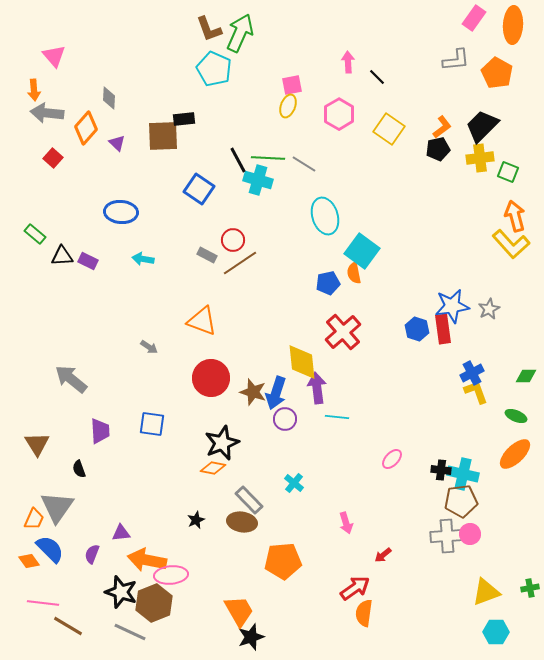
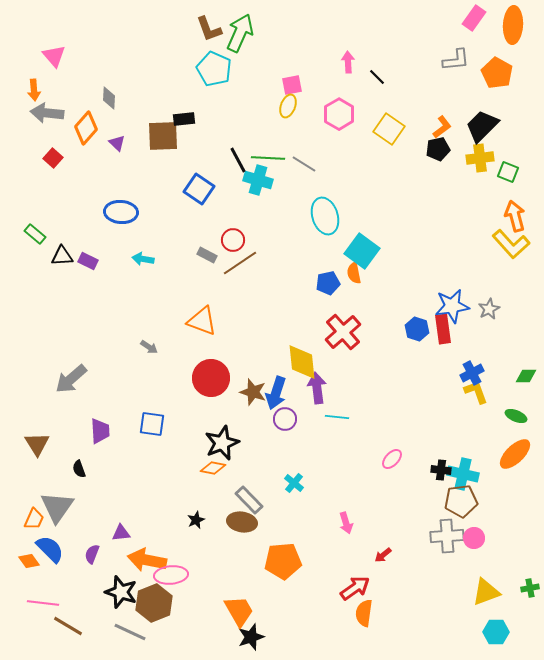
gray arrow at (71, 379): rotated 80 degrees counterclockwise
pink circle at (470, 534): moved 4 px right, 4 px down
